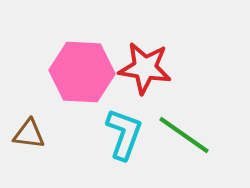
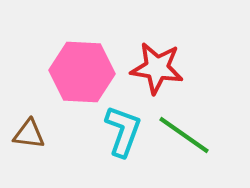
red star: moved 12 px right
cyan L-shape: moved 1 px left, 3 px up
